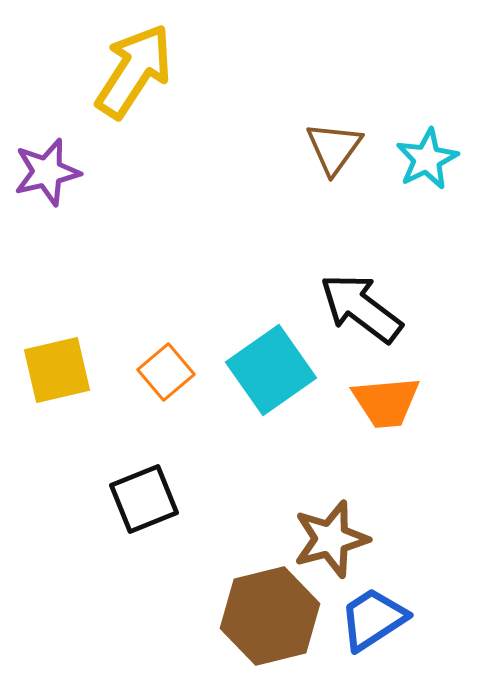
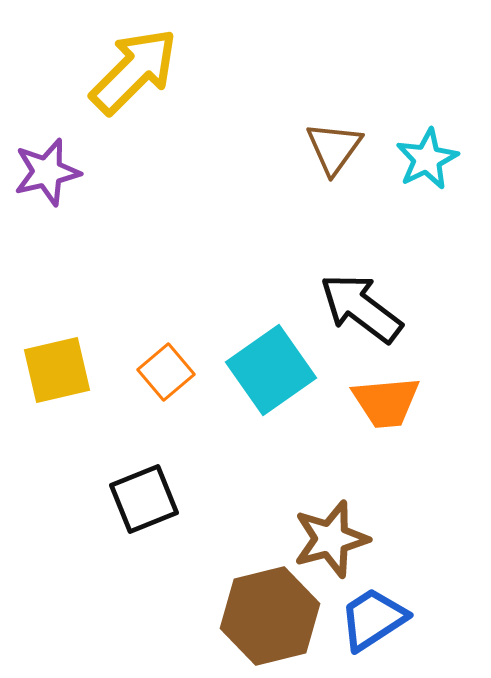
yellow arrow: rotated 12 degrees clockwise
